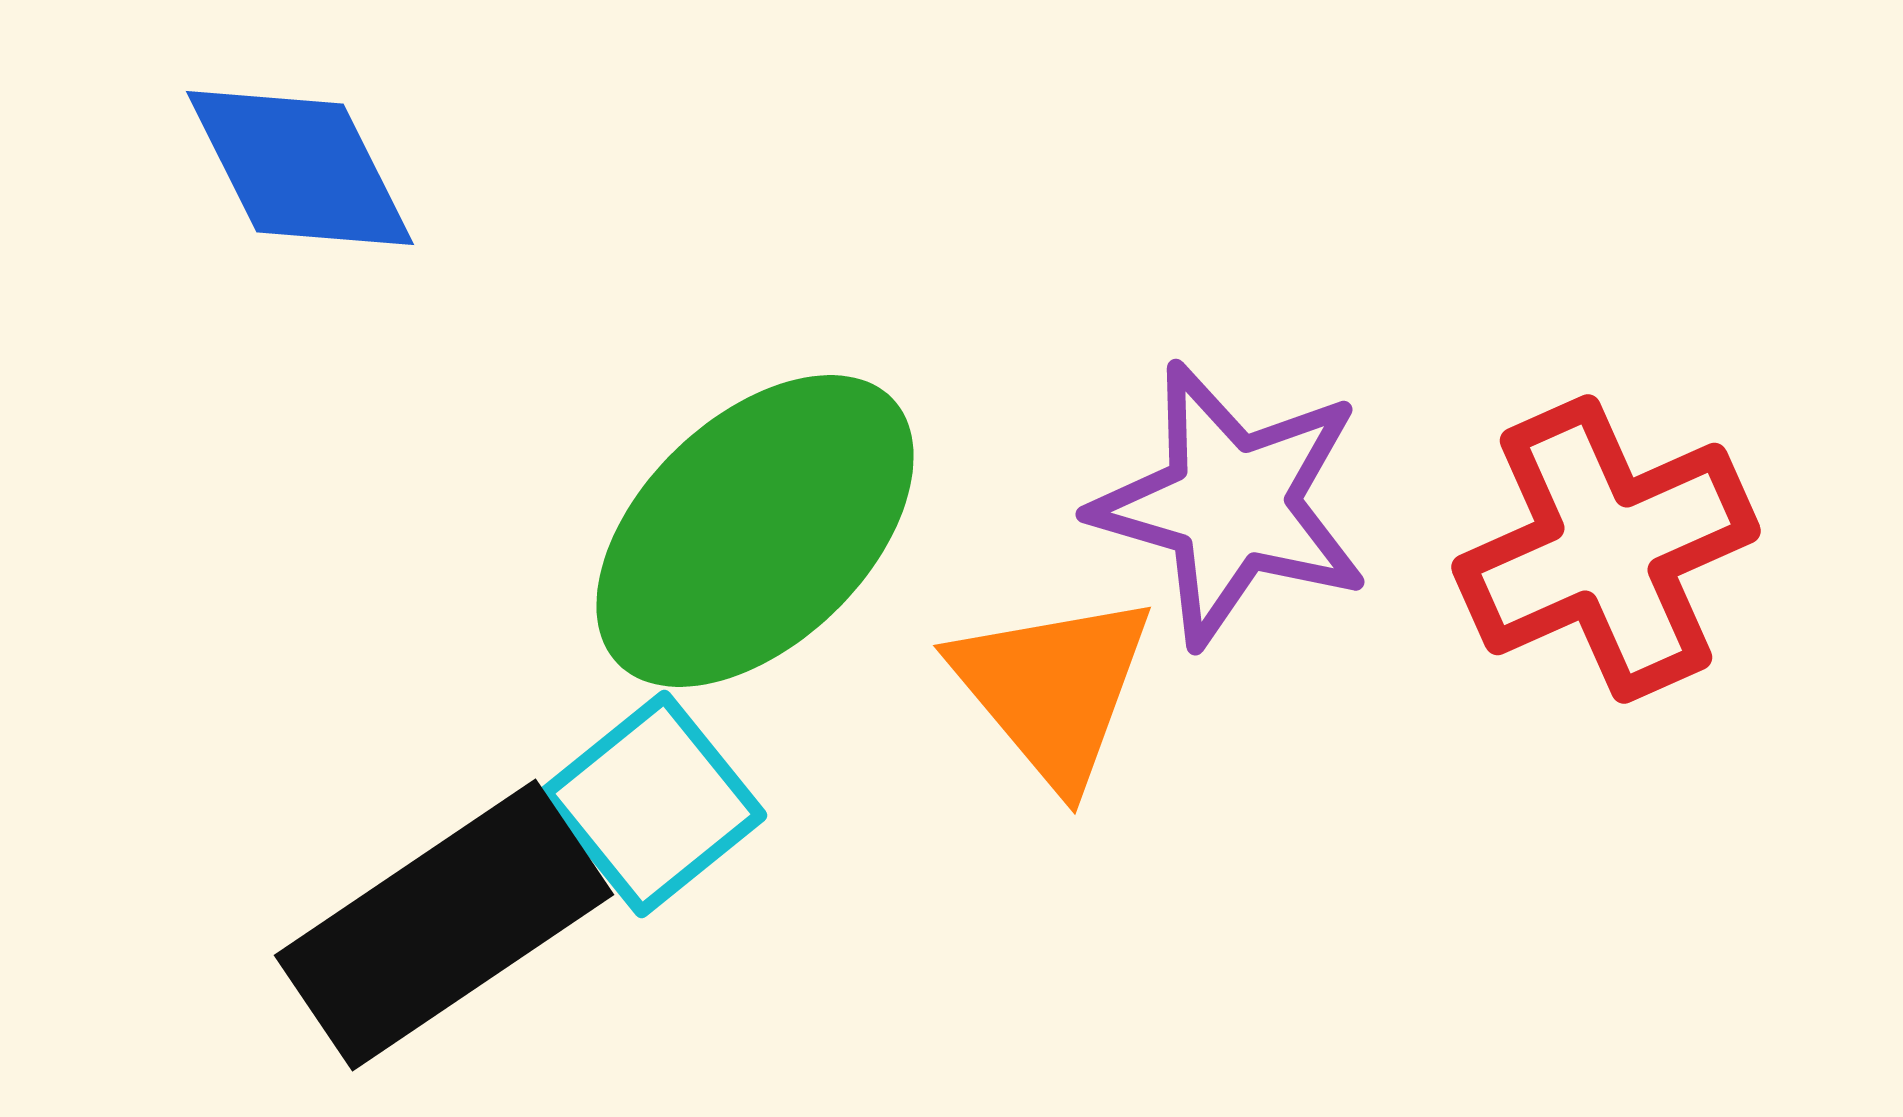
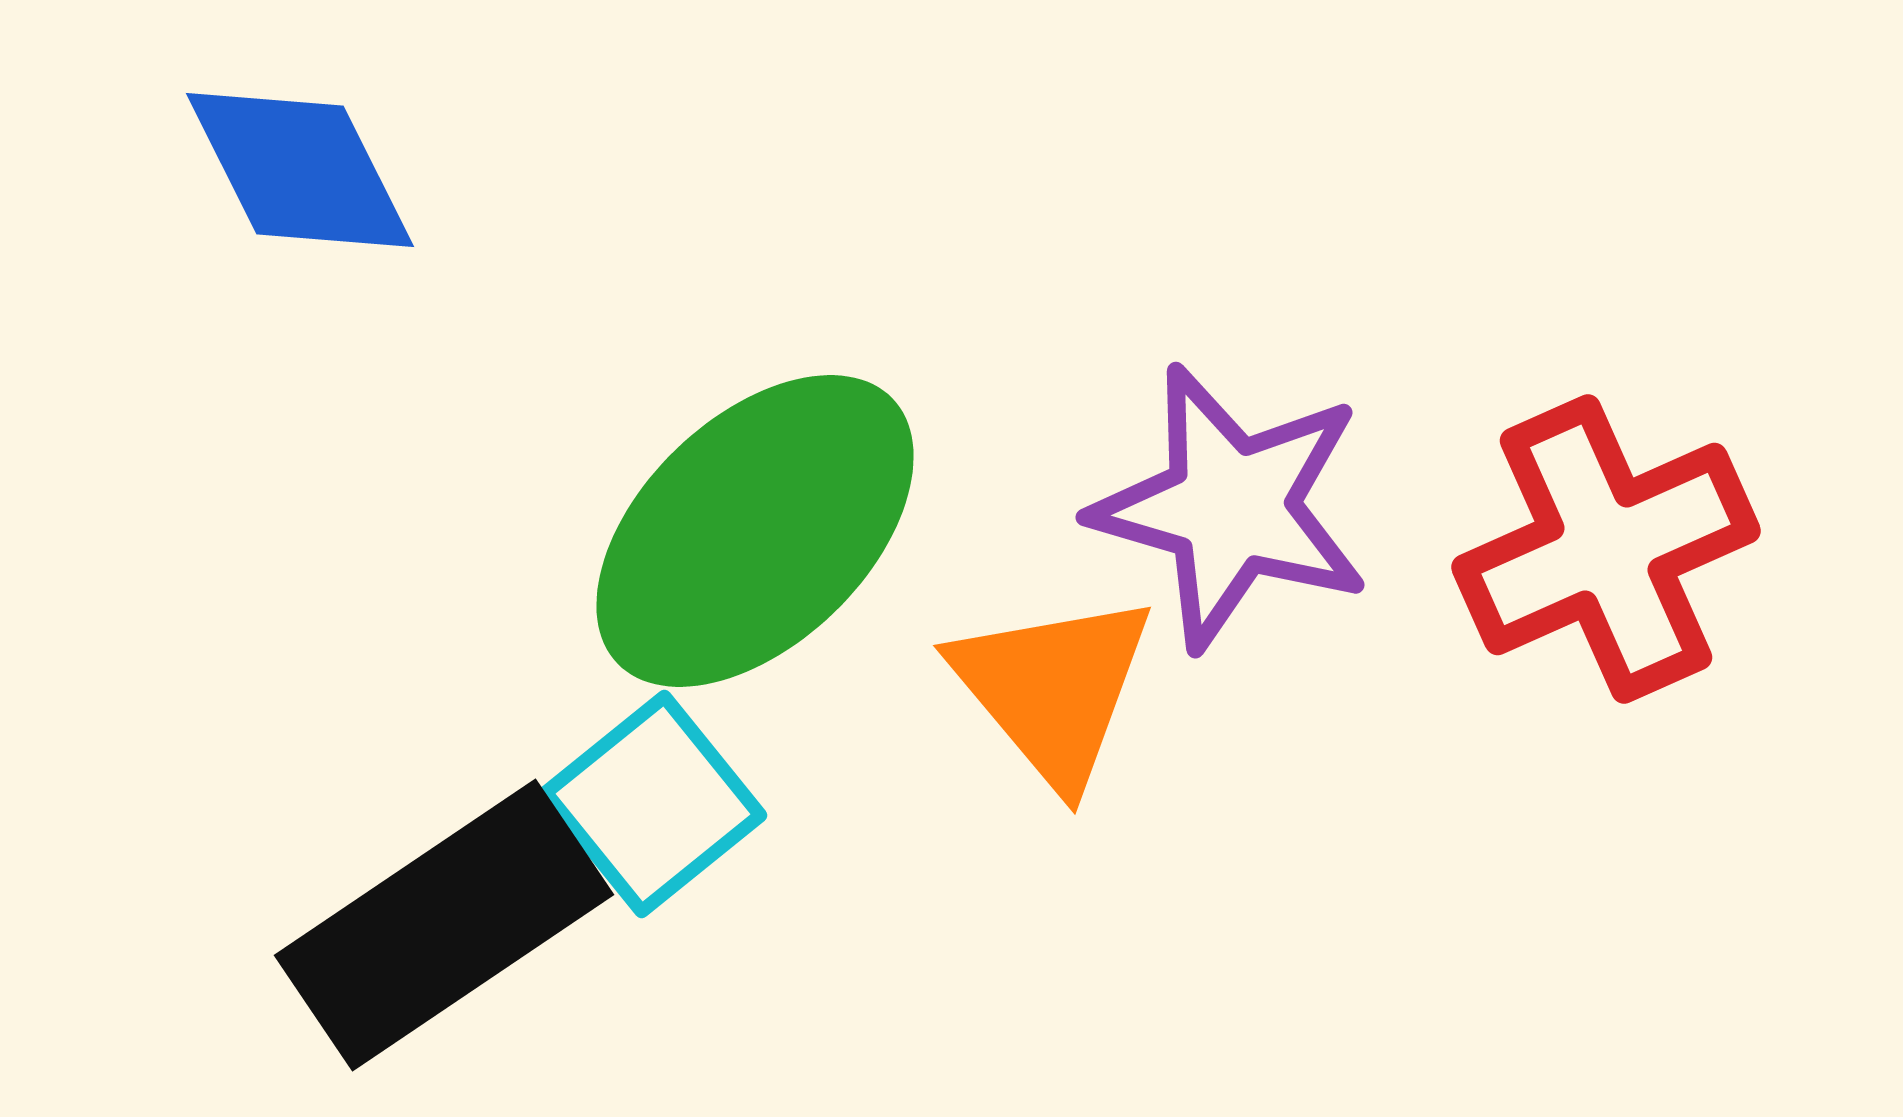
blue diamond: moved 2 px down
purple star: moved 3 px down
